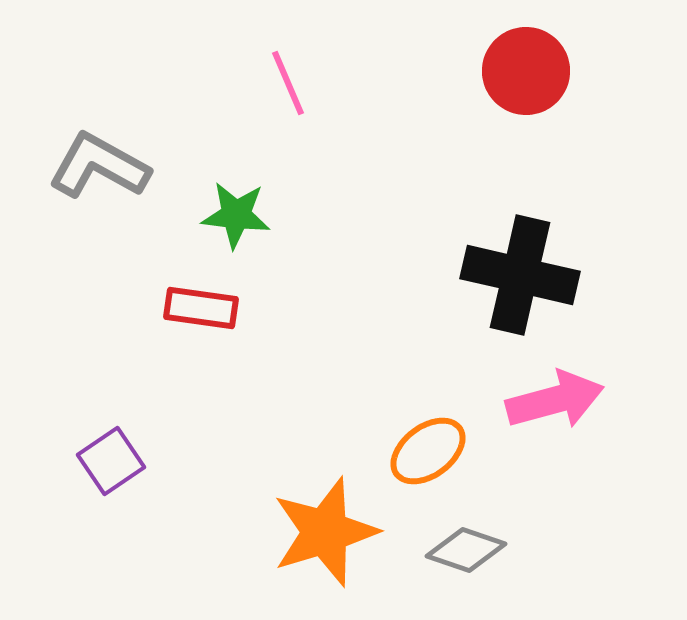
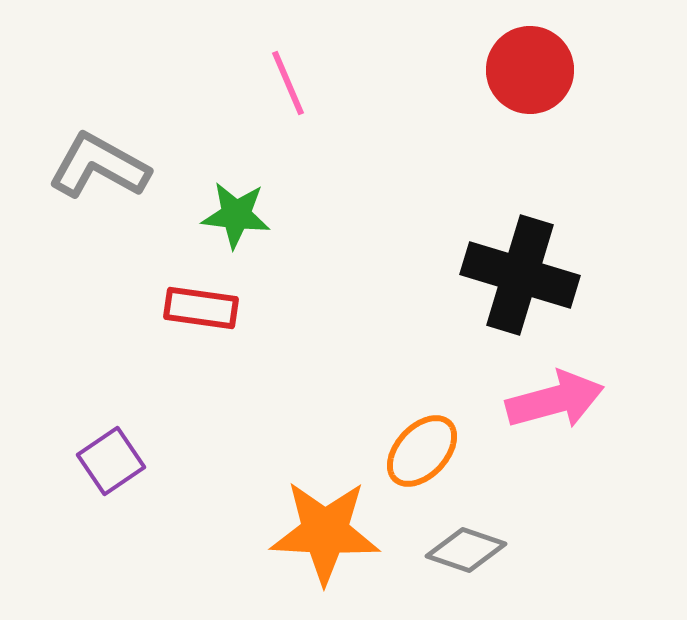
red circle: moved 4 px right, 1 px up
black cross: rotated 4 degrees clockwise
orange ellipse: moved 6 px left; rotated 10 degrees counterclockwise
orange star: rotated 20 degrees clockwise
